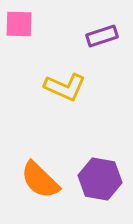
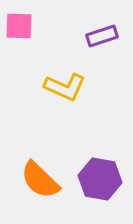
pink square: moved 2 px down
